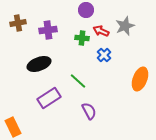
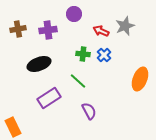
purple circle: moved 12 px left, 4 px down
brown cross: moved 6 px down
green cross: moved 1 px right, 16 px down
